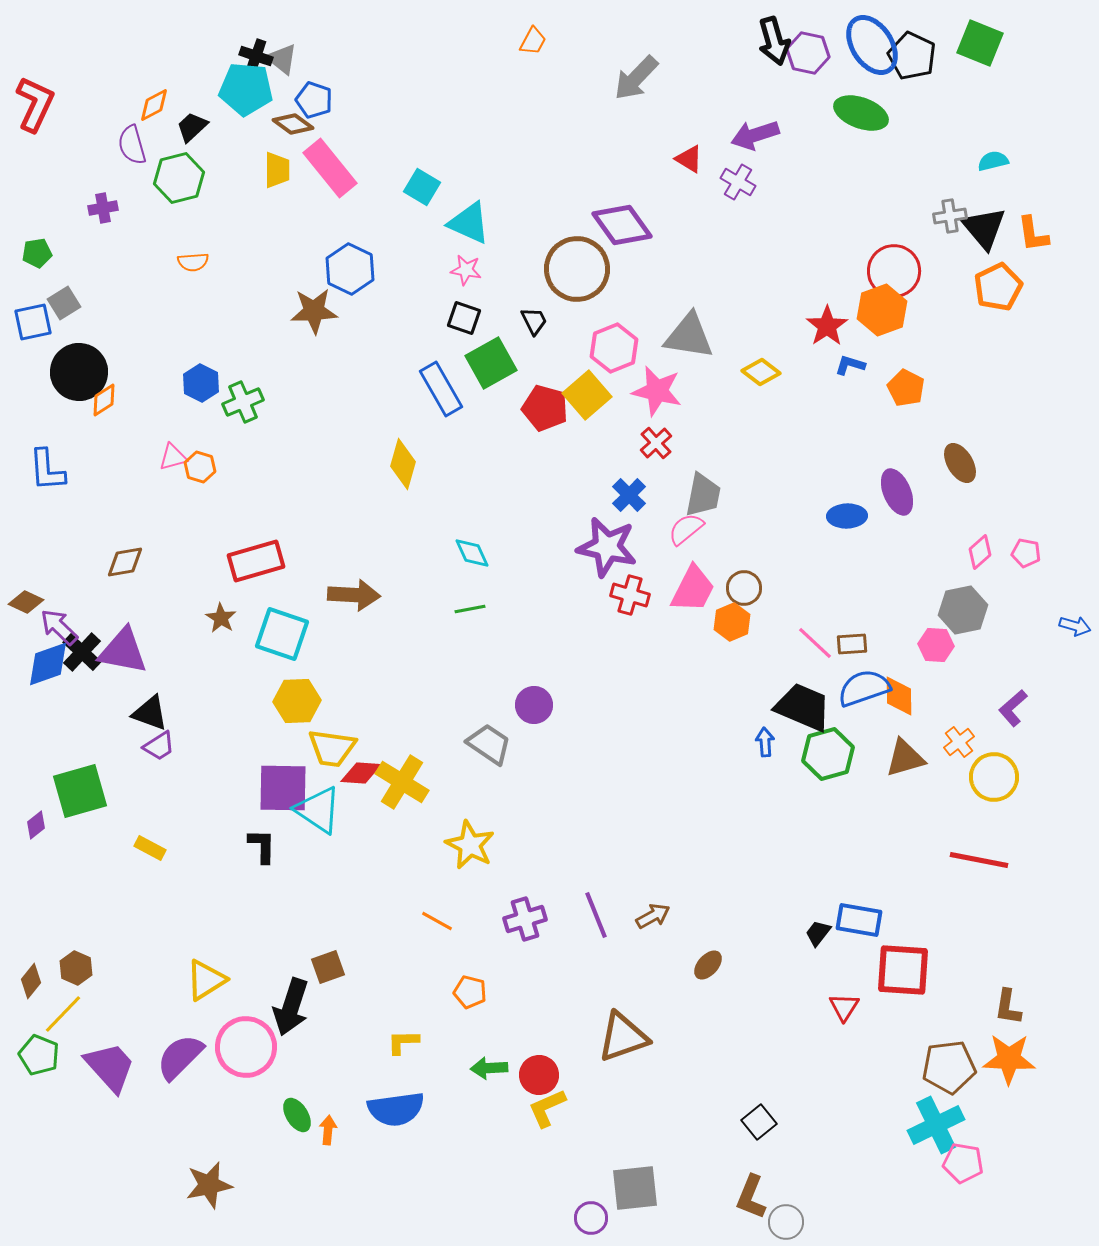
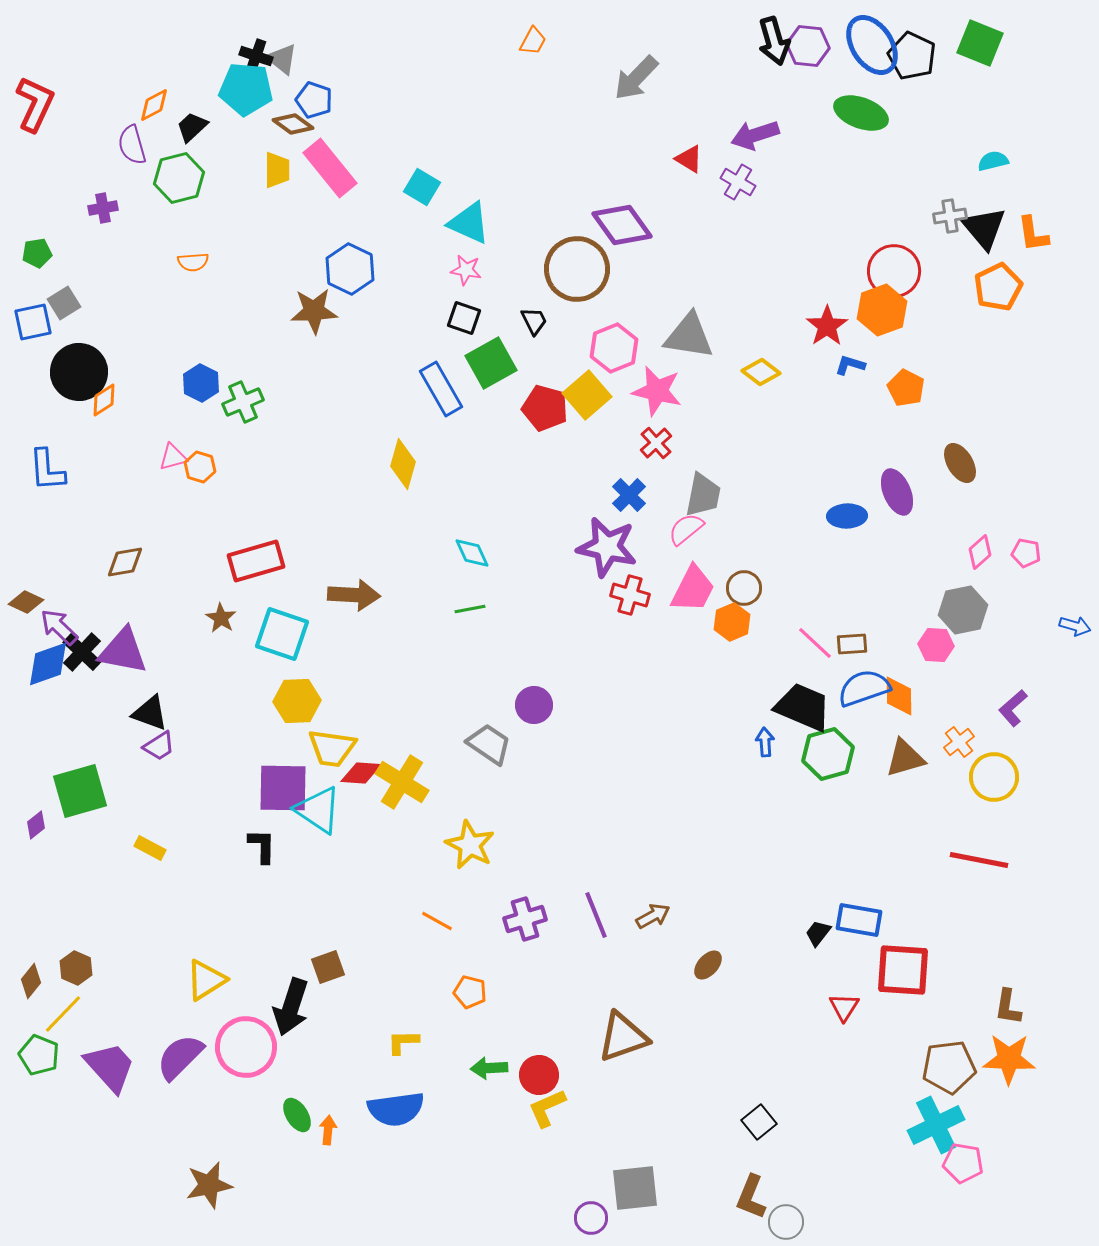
purple hexagon at (808, 53): moved 7 px up; rotated 6 degrees counterclockwise
